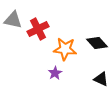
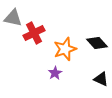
gray triangle: moved 2 px up
red cross: moved 4 px left, 4 px down
orange star: rotated 25 degrees counterclockwise
